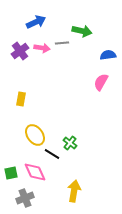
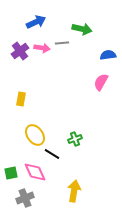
green arrow: moved 2 px up
green cross: moved 5 px right, 4 px up; rotated 32 degrees clockwise
